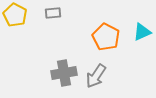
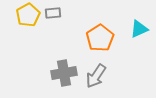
yellow pentagon: moved 13 px right; rotated 15 degrees clockwise
cyan triangle: moved 3 px left, 3 px up
orange pentagon: moved 6 px left, 1 px down; rotated 12 degrees clockwise
